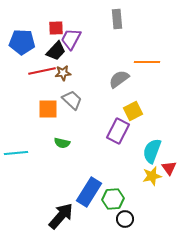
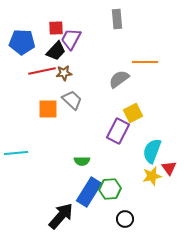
orange line: moved 2 px left
brown star: moved 1 px right
yellow square: moved 2 px down
green semicircle: moved 20 px right, 18 px down; rotated 14 degrees counterclockwise
green hexagon: moved 3 px left, 10 px up
